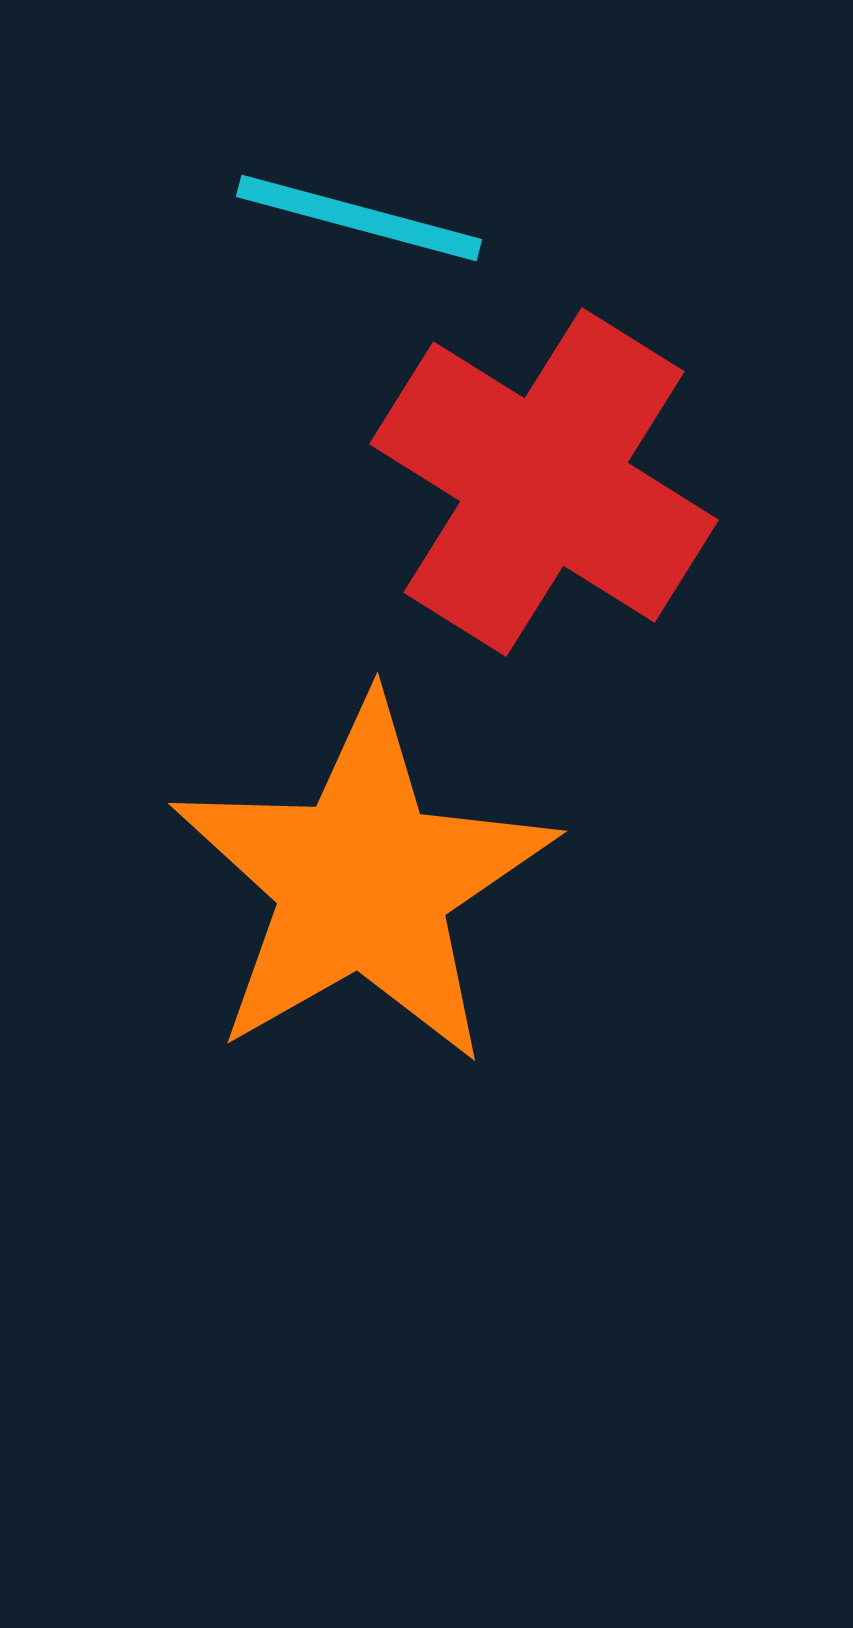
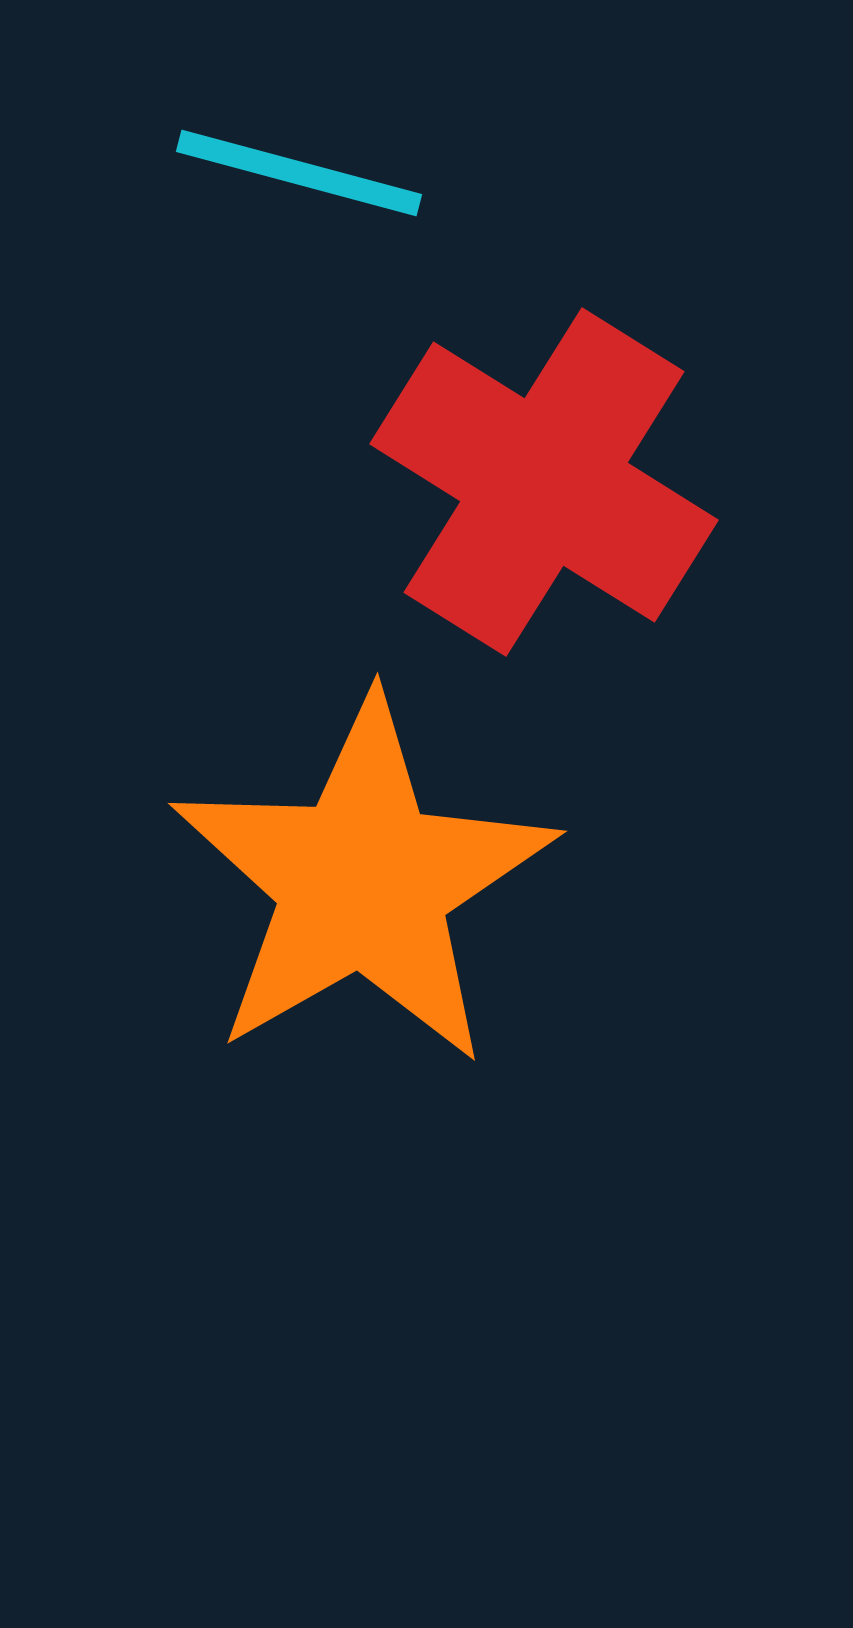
cyan line: moved 60 px left, 45 px up
